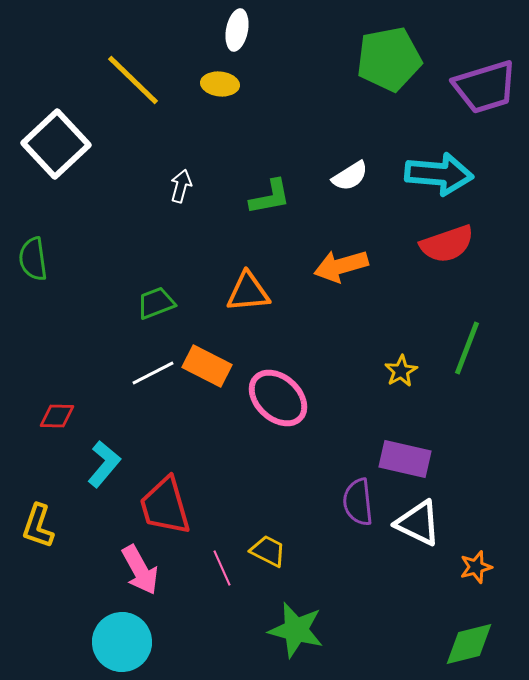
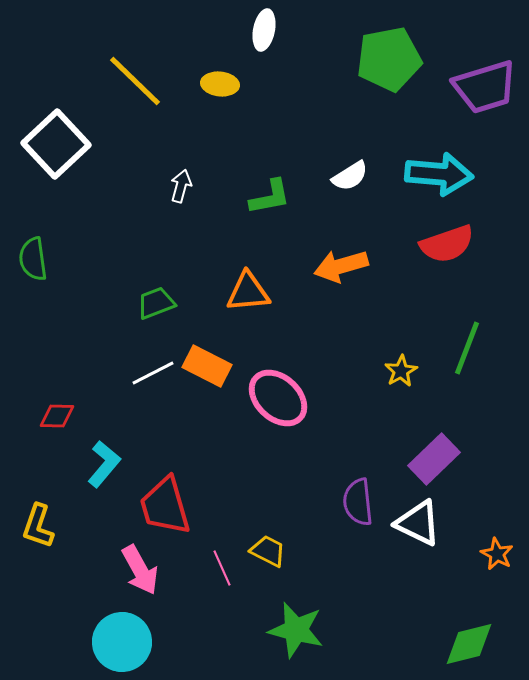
white ellipse: moved 27 px right
yellow line: moved 2 px right, 1 px down
purple rectangle: moved 29 px right; rotated 57 degrees counterclockwise
orange star: moved 21 px right, 13 px up; rotated 28 degrees counterclockwise
